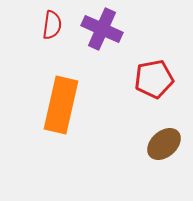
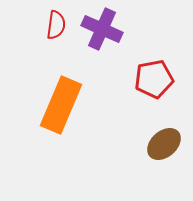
red semicircle: moved 4 px right
orange rectangle: rotated 10 degrees clockwise
